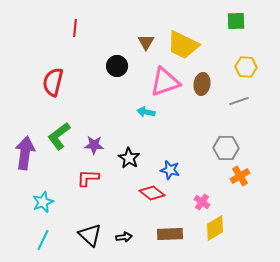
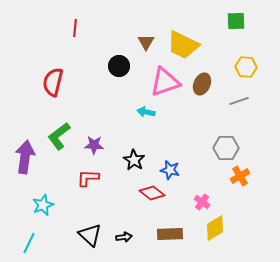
black circle: moved 2 px right
brown ellipse: rotated 15 degrees clockwise
purple arrow: moved 4 px down
black star: moved 5 px right, 2 px down
cyan star: moved 3 px down
cyan line: moved 14 px left, 3 px down
